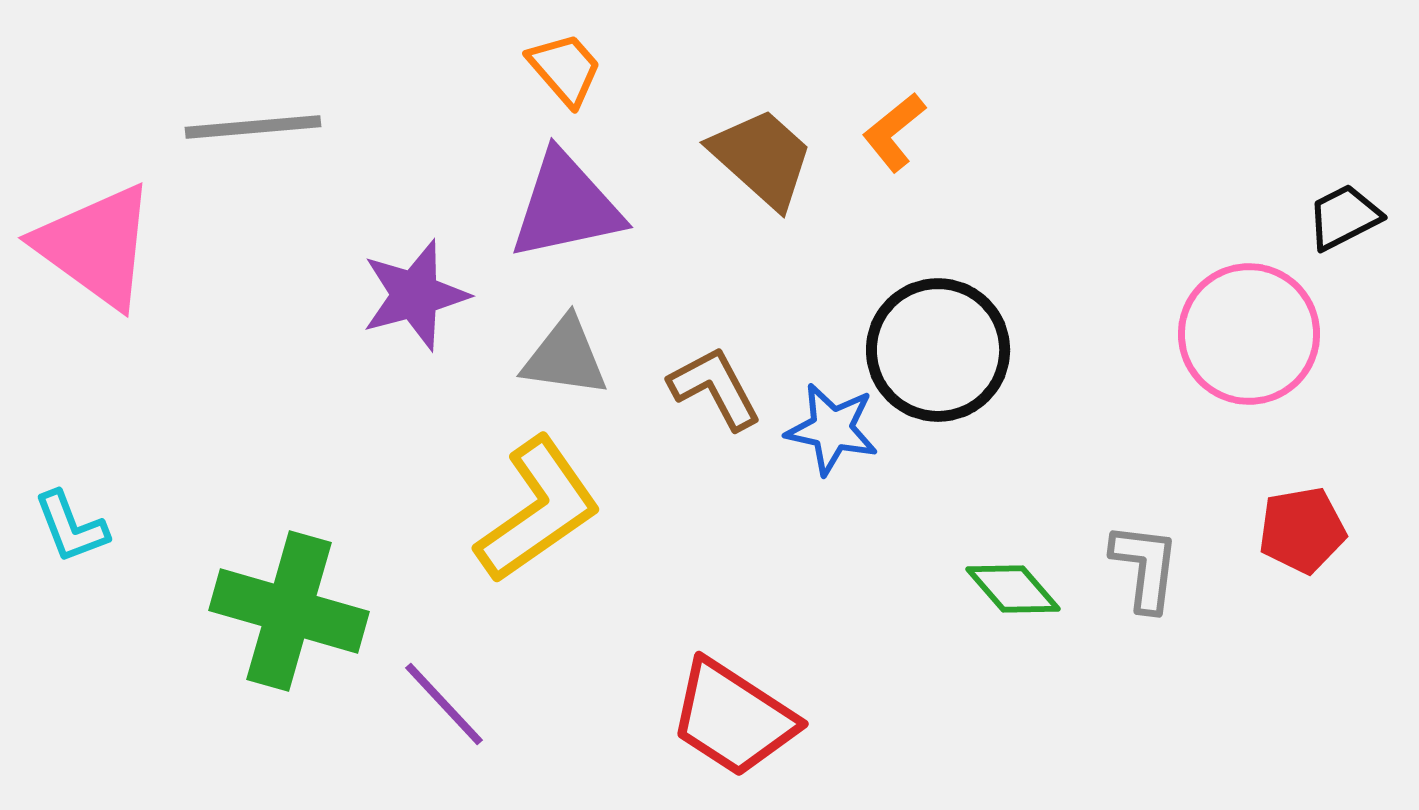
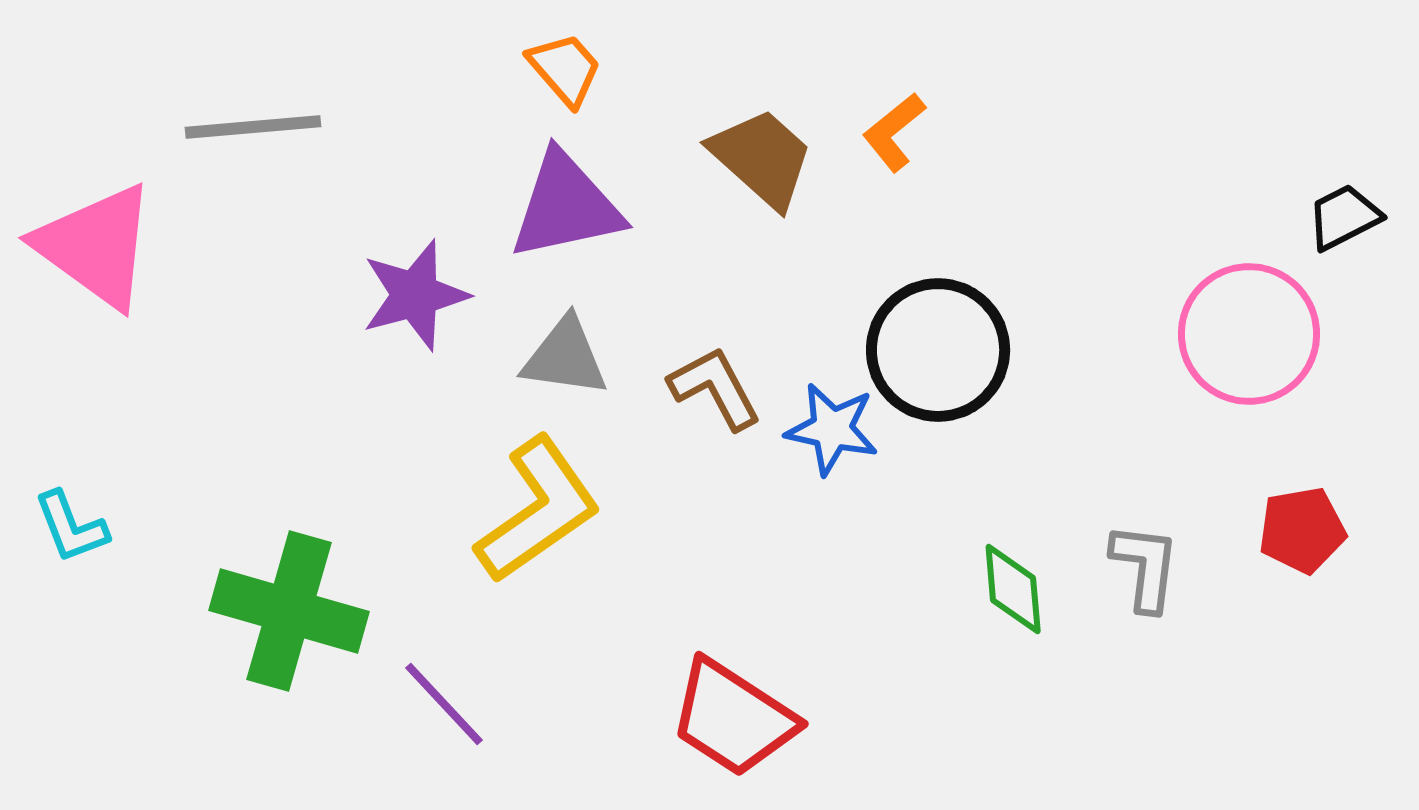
green diamond: rotated 36 degrees clockwise
